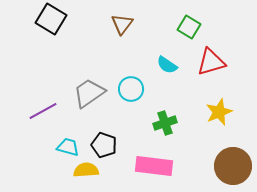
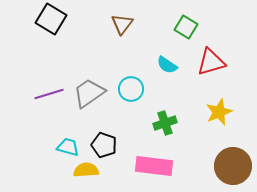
green square: moved 3 px left
purple line: moved 6 px right, 17 px up; rotated 12 degrees clockwise
